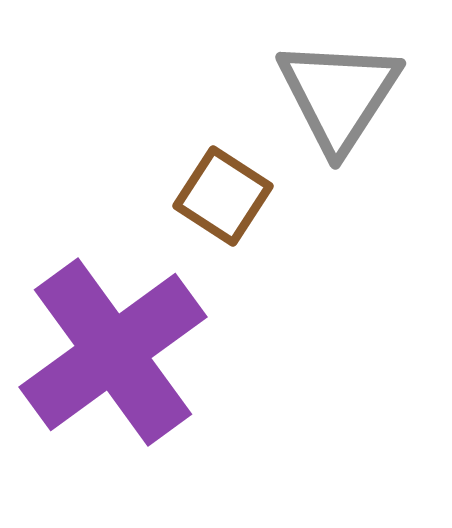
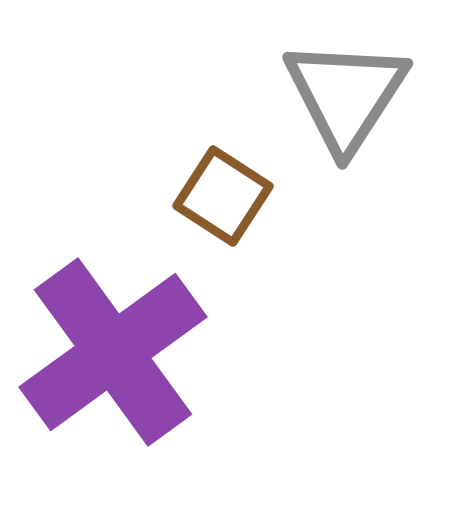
gray triangle: moved 7 px right
